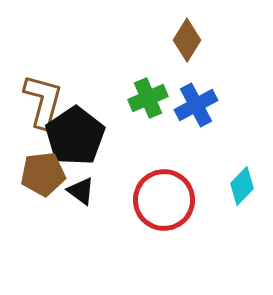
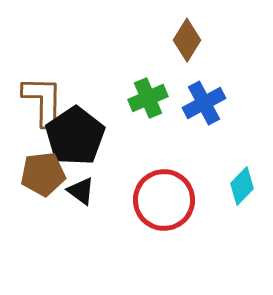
brown L-shape: rotated 14 degrees counterclockwise
blue cross: moved 8 px right, 2 px up
